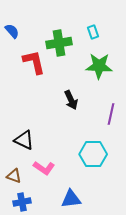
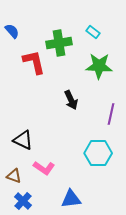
cyan rectangle: rotated 32 degrees counterclockwise
black triangle: moved 1 px left
cyan hexagon: moved 5 px right, 1 px up
blue cross: moved 1 px right, 1 px up; rotated 36 degrees counterclockwise
